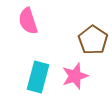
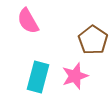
pink semicircle: rotated 12 degrees counterclockwise
